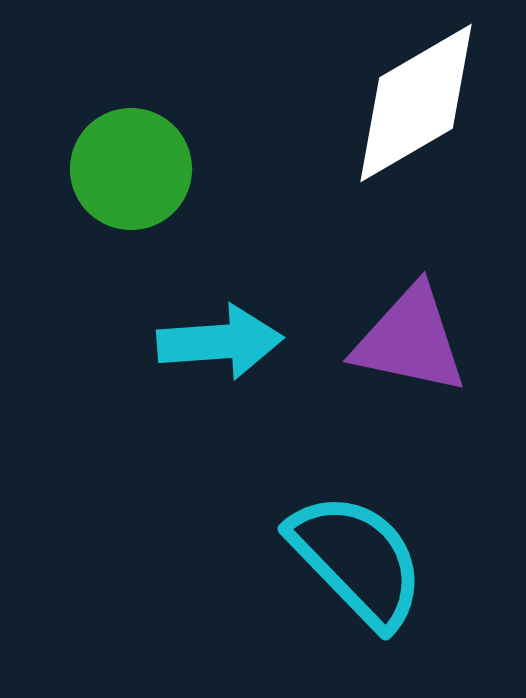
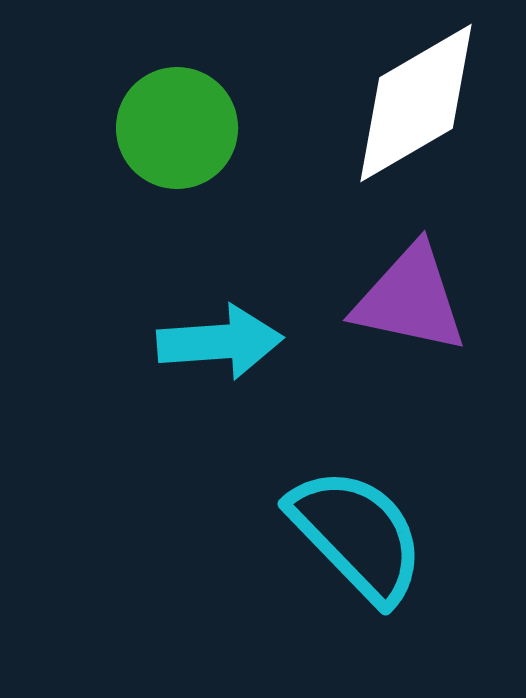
green circle: moved 46 px right, 41 px up
purple triangle: moved 41 px up
cyan semicircle: moved 25 px up
